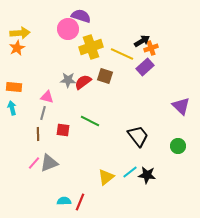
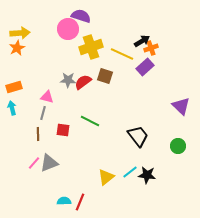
orange rectangle: rotated 21 degrees counterclockwise
